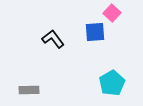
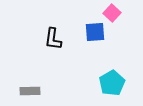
black L-shape: rotated 135 degrees counterclockwise
gray rectangle: moved 1 px right, 1 px down
